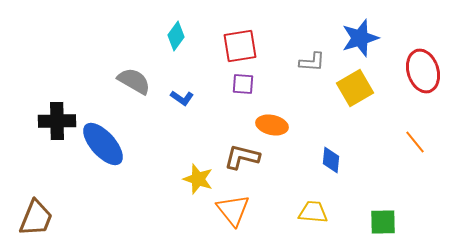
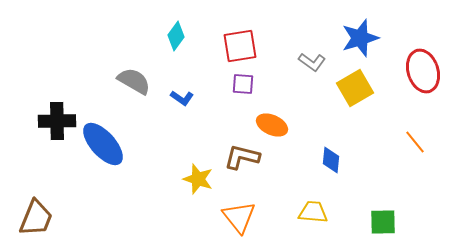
gray L-shape: rotated 32 degrees clockwise
orange ellipse: rotated 12 degrees clockwise
orange triangle: moved 6 px right, 7 px down
